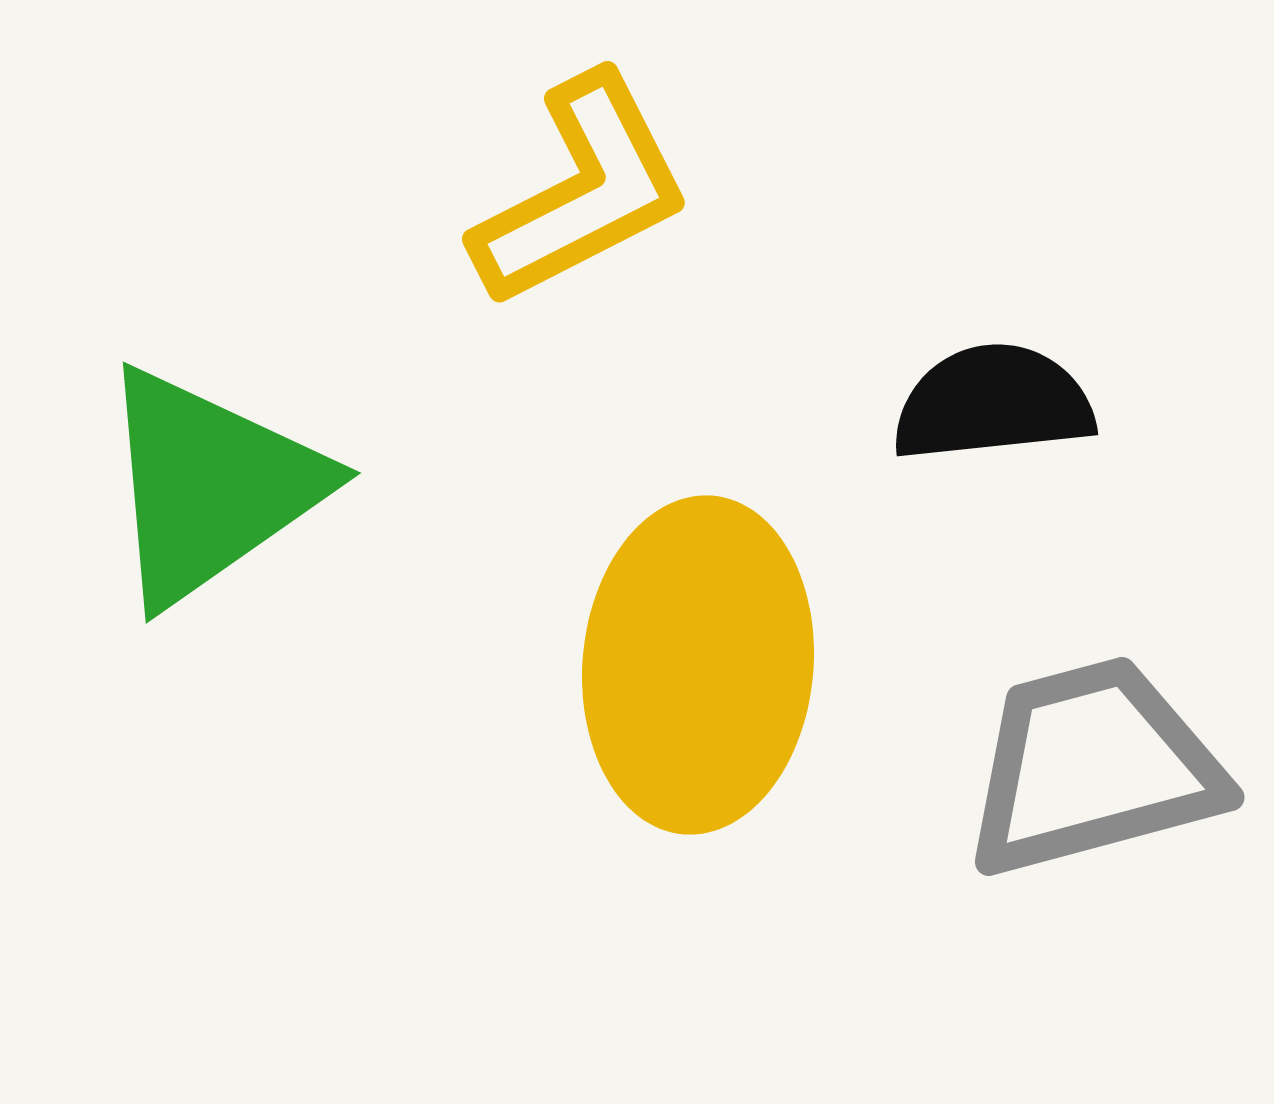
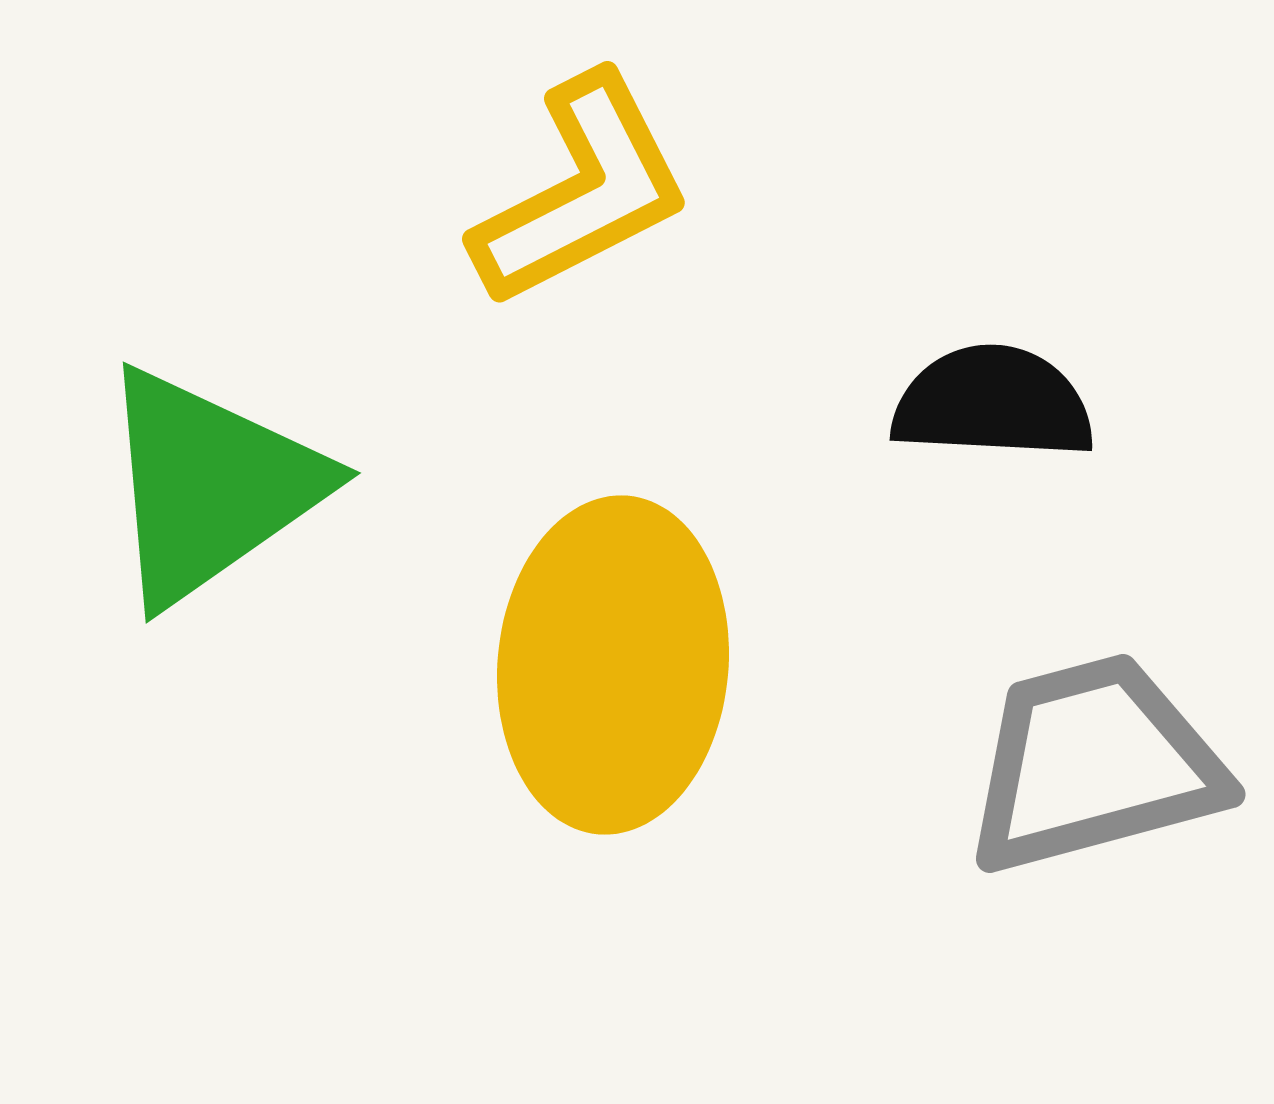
black semicircle: rotated 9 degrees clockwise
yellow ellipse: moved 85 px left
gray trapezoid: moved 1 px right, 3 px up
